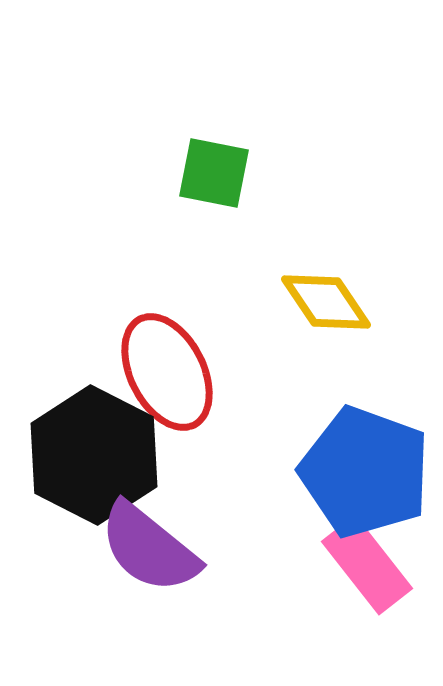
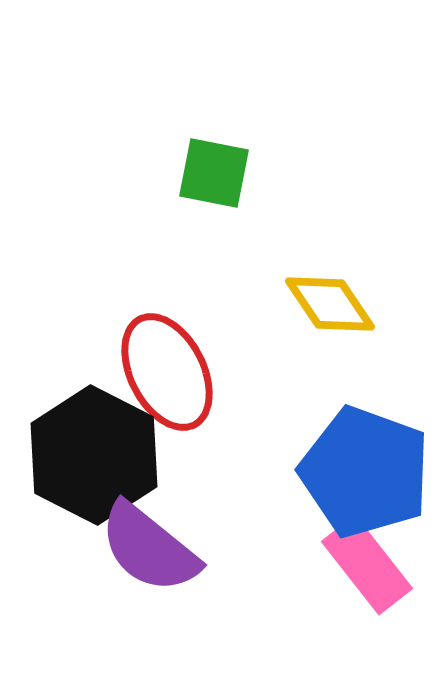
yellow diamond: moved 4 px right, 2 px down
